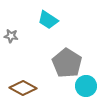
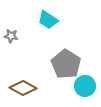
gray pentagon: moved 1 px left, 1 px down
cyan circle: moved 1 px left
